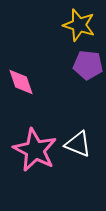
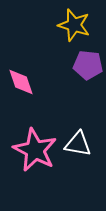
yellow star: moved 5 px left
white triangle: rotated 12 degrees counterclockwise
